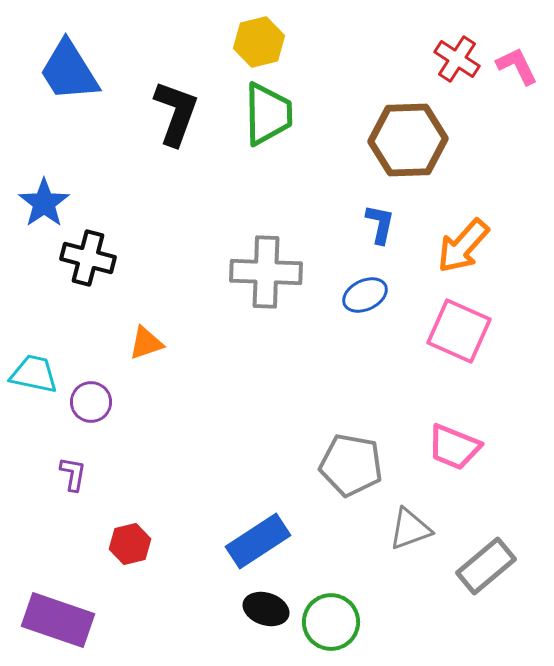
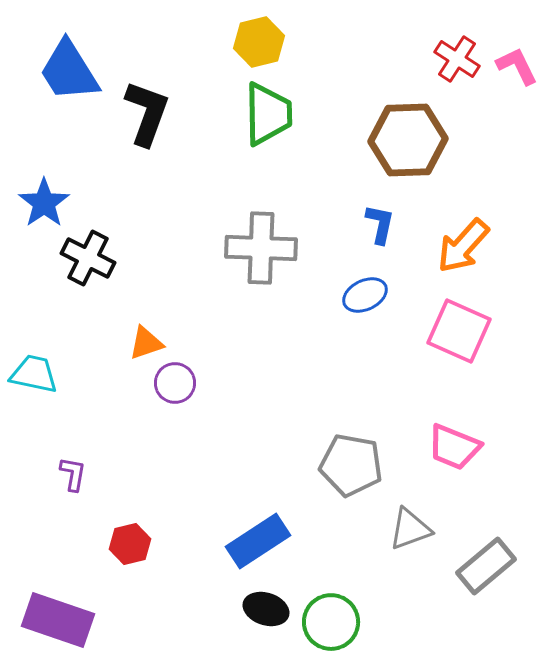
black L-shape: moved 29 px left
black cross: rotated 12 degrees clockwise
gray cross: moved 5 px left, 24 px up
purple circle: moved 84 px right, 19 px up
